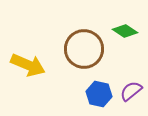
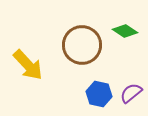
brown circle: moved 2 px left, 4 px up
yellow arrow: rotated 24 degrees clockwise
purple semicircle: moved 2 px down
